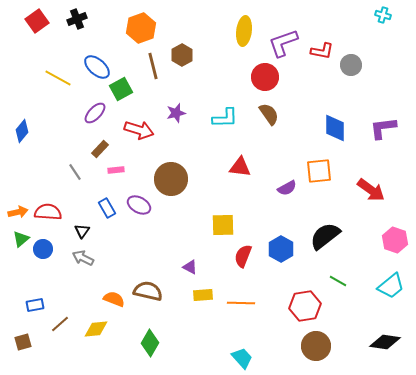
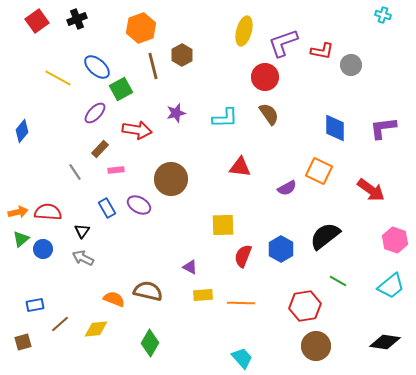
yellow ellipse at (244, 31): rotated 8 degrees clockwise
red arrow at (139, 130): moved 2 px left; rotated 8 degrees counterclockwise
orange square at (319, 171): rotated 32 degrees clockwise
